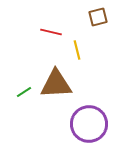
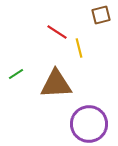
brown square: moved 3 px right, 2 px up
red line: moved 6 px right; rotated 20 degrees clockwise
yellow line: moved 2 px right, 2 px up
green line: moved 8 px left, 18 px up
